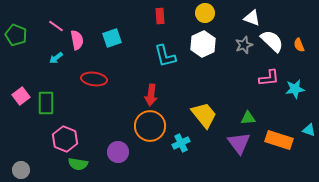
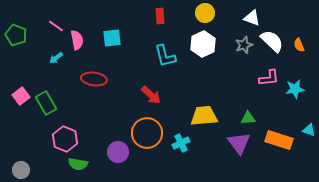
cyan square: rotated 12 degrees clockwise
red arrow: rotated 55 degrees counterclockwise
green rectangle: rotated 30 degrees counterclockwise
yellow trapezoid: moved 1 px down; rotated 56 degrees counterclockwise
orange circle: moved 3 px left, 7 px down
